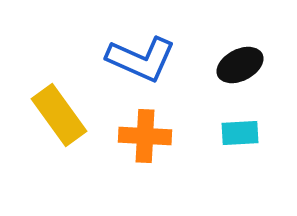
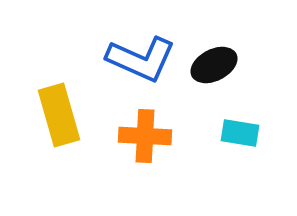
black ellipse: moved 26 px left
yellow rectangle: rotated 20 degrees clockwise
cyan rectangle: rotated 12 degrees clockwise
